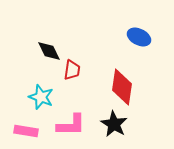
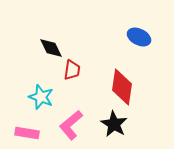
black diamond: moved 2 px right, 3 px up
pink L-shape: rotated 140 degrees clockwise
pink rectangle: moved 1 px right, 2 px down
